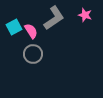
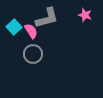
gray L-shape: moved 7 px left; rotated 20 degrees clockwise
cyan square: rotated 14 degrees counterclockwise
